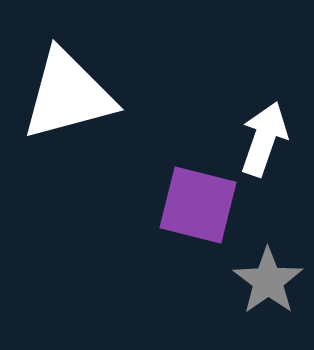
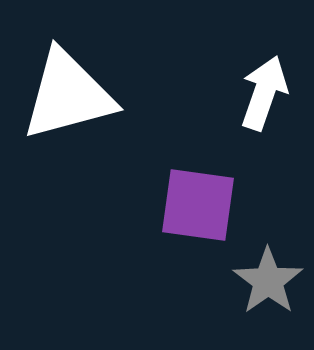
white arrow: moved 46 px up
purple square: rotated 6 degrees counterclockwise
